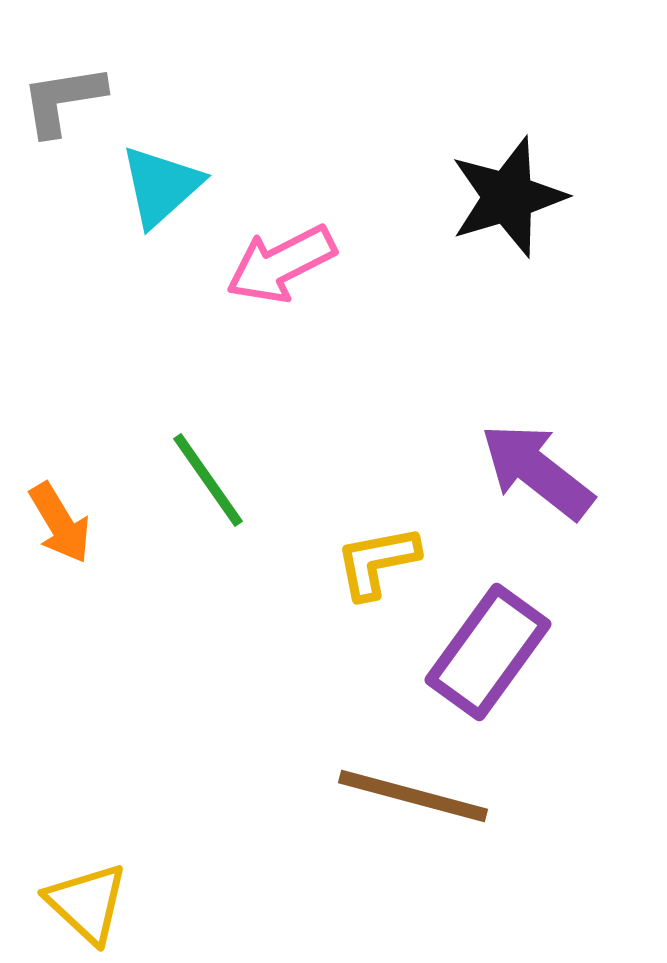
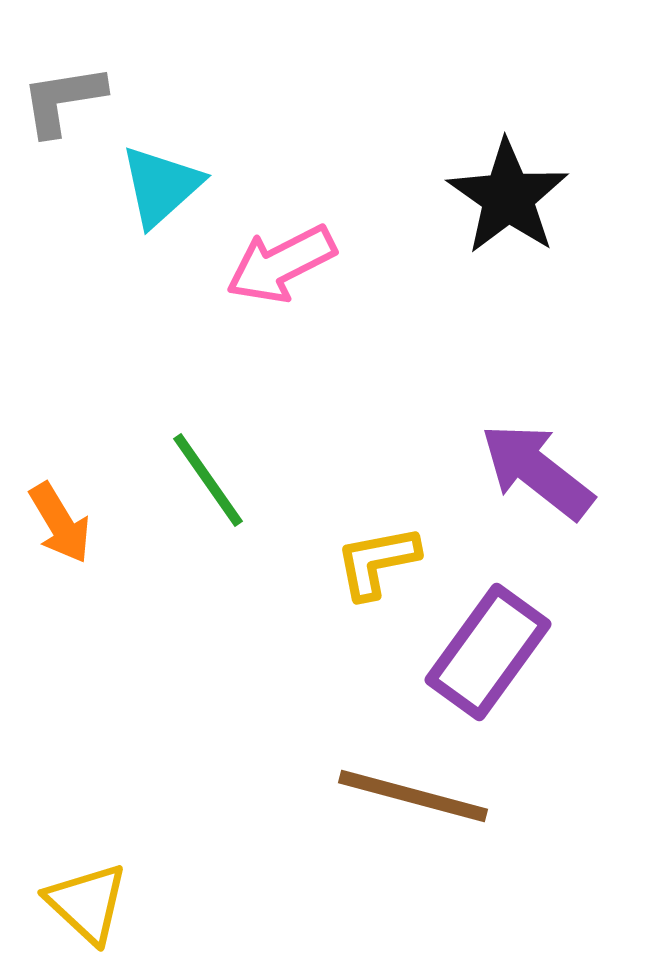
black star: rotated 20 degrees counterclockwise
